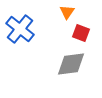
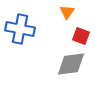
blue cross: rotated 28 degrees counterclockwise
red square: moved 3 px down
